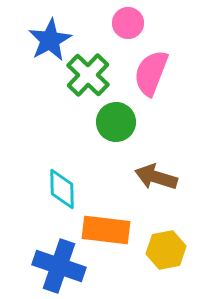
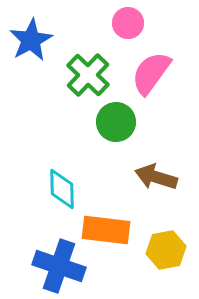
blue star: moved 19 px left
pink semicircle: rotated 15 degrees clockwise
